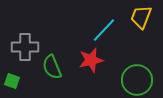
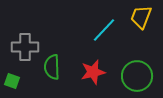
red star: moved 2 px right, 12 px down
green semicircle: rotated 20 degrees clockwise
green circle: moved 4 px up
